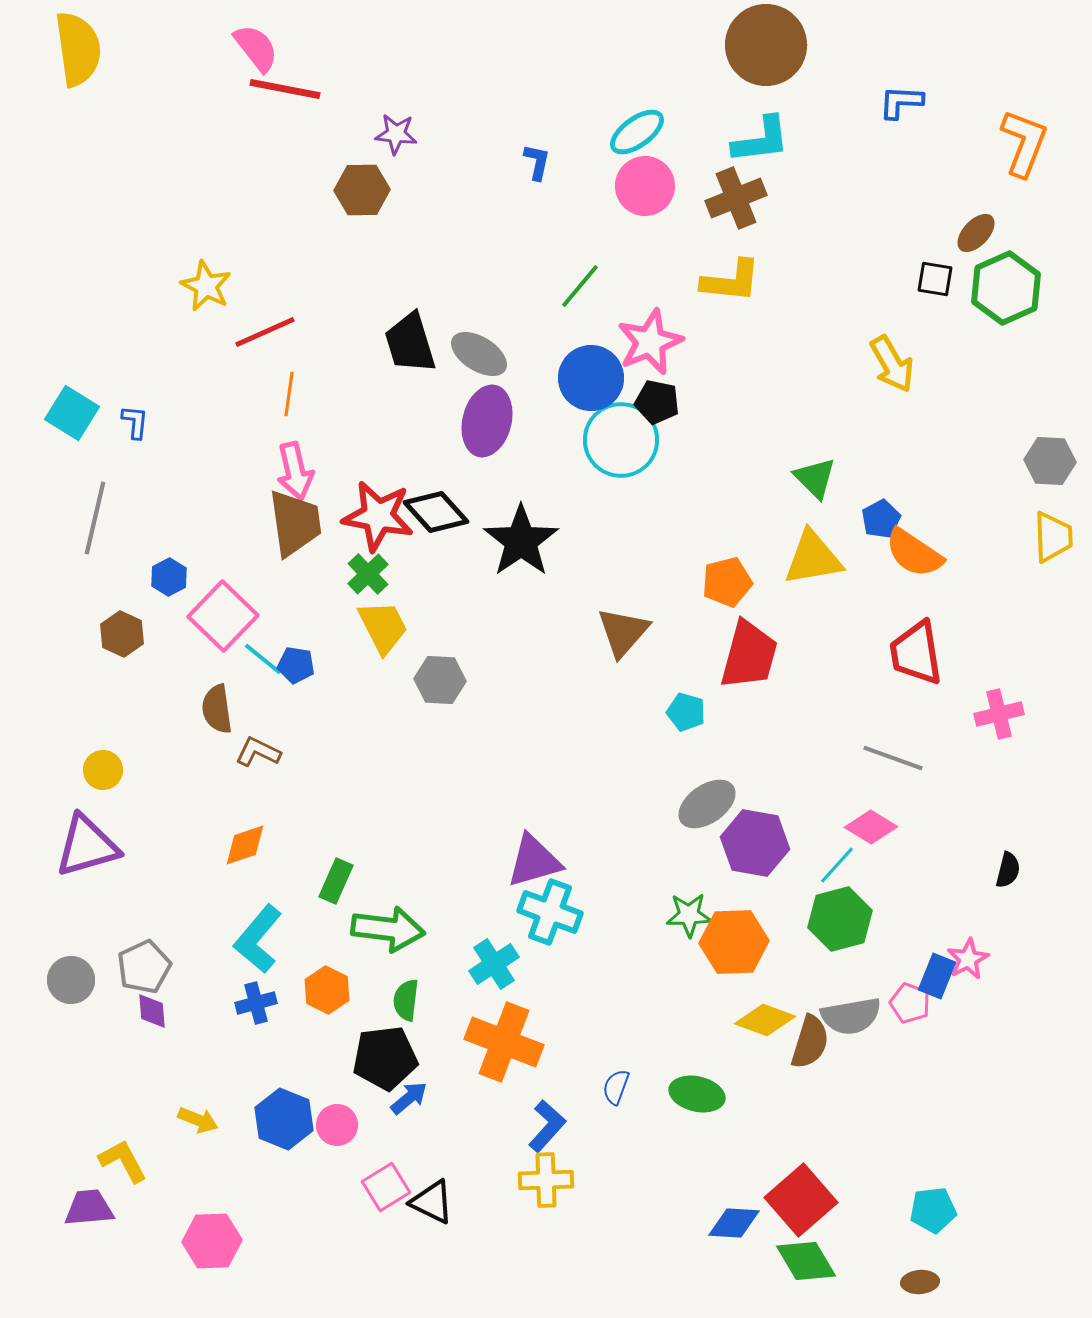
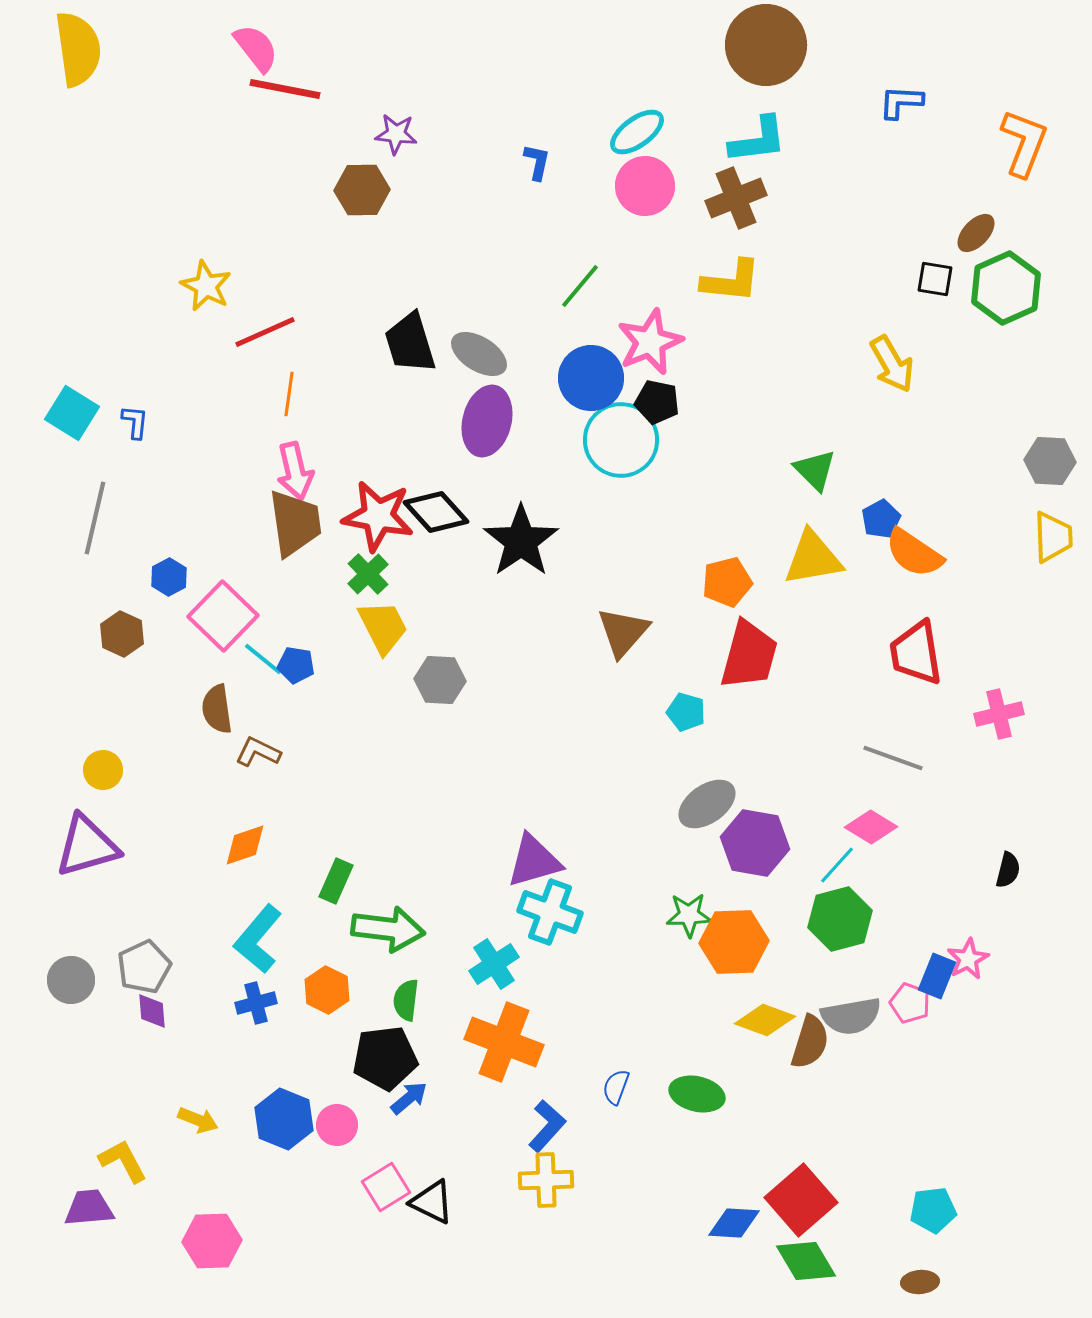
cyan L-shape at (761, 140): moved 3 px left
green triangle at (815, 478): moved 8 px up
